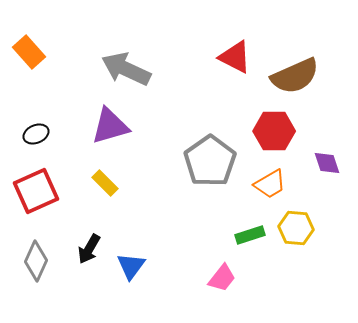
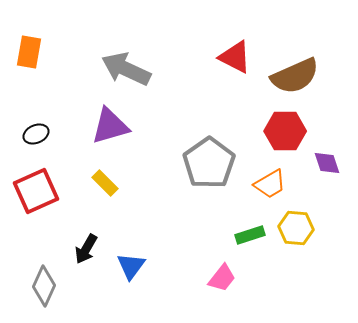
orange rectangle: rotated 52 degrees clockwise
red hexagon: moved 11 px right
gray pentagon: moved 1 px left, 2 px down
black arrow: moved 3 px left
gray diamond: moved 8 px right, 25 px down
